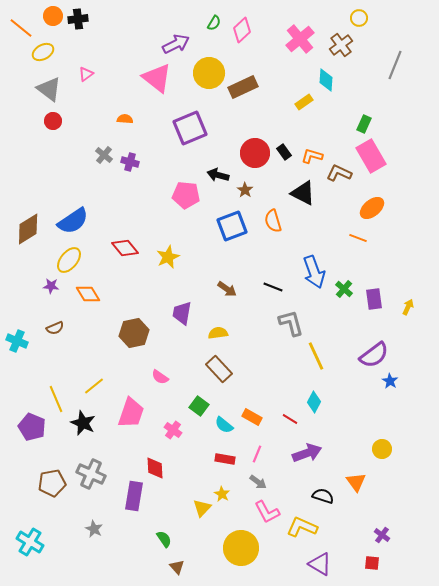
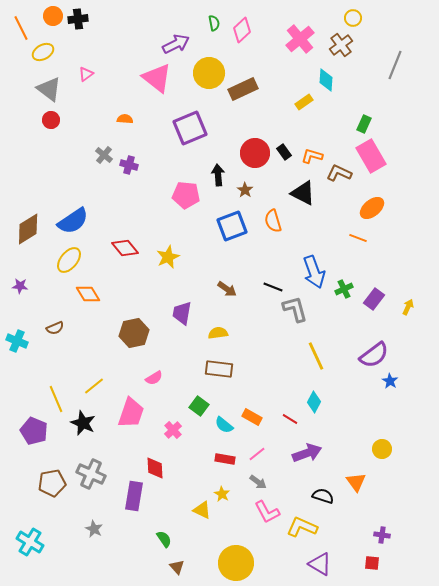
yellow circle at (359, 18): moved 6 px left
green semicircle at (214, 23): rotated 42 degrees counterclockwise
orange line at (21, 28): rotated 25 degrees clockwise
brown rectangle at (243, 87): moved 2 px down
red circle at (53, 121): moved 2 px left, 1 px up
purple cross at (130, 162): moved 1 px left, 3 px down
black arrow at (218, 175): rotated 70 degrees clockwise
purple star at (51, 286): moved 31 px left
green cross at (344, 289): rotated 24 degrees clockwise
purple rectangle at (374, 299): rotated 45 degrees clockwise
gray L-shape at (291, 323): moved 4 px right, 14 px up
brown rectangle at (219, 369): rotated 40 degrees counterclockwise
pink semicircle at (160, 377): moved 6 px left, 1 px down; rotated 66 degrees counterclockwise
purple pentagon at (32, 427): moved 2 px right, 4 px down
pink cross at (173, 430): rotated 12 degrees clockwise
pink line at (257, 454): rotated 30 degrees clockwise
yellow triangle at (202, 508): moved 2 px down; rotated 48 degrees counterclockwise
purple cross at (382, 535): rotated 28 degrees counterclockwise
yellow circle at (241, 548): moved 5 px left, 15 px down
